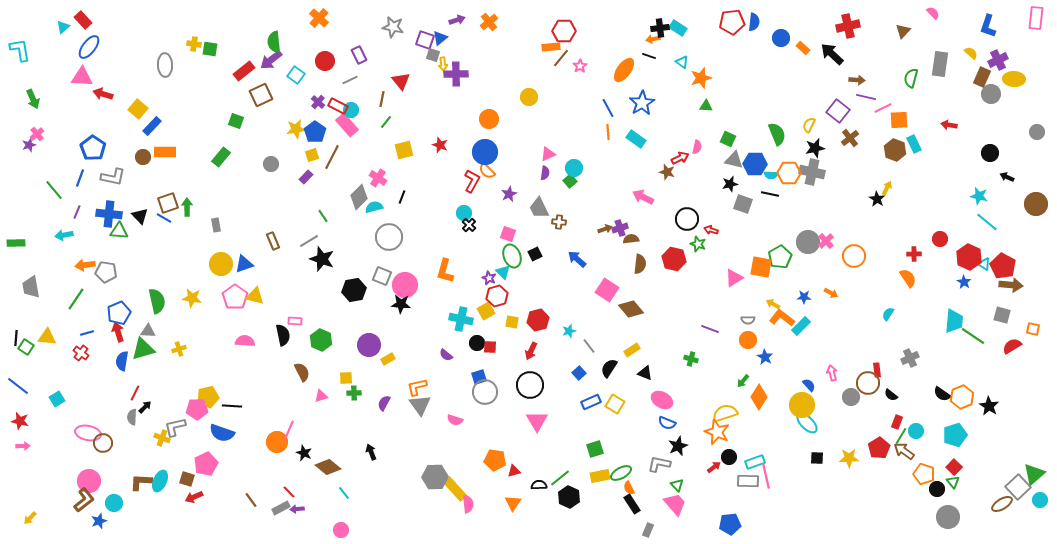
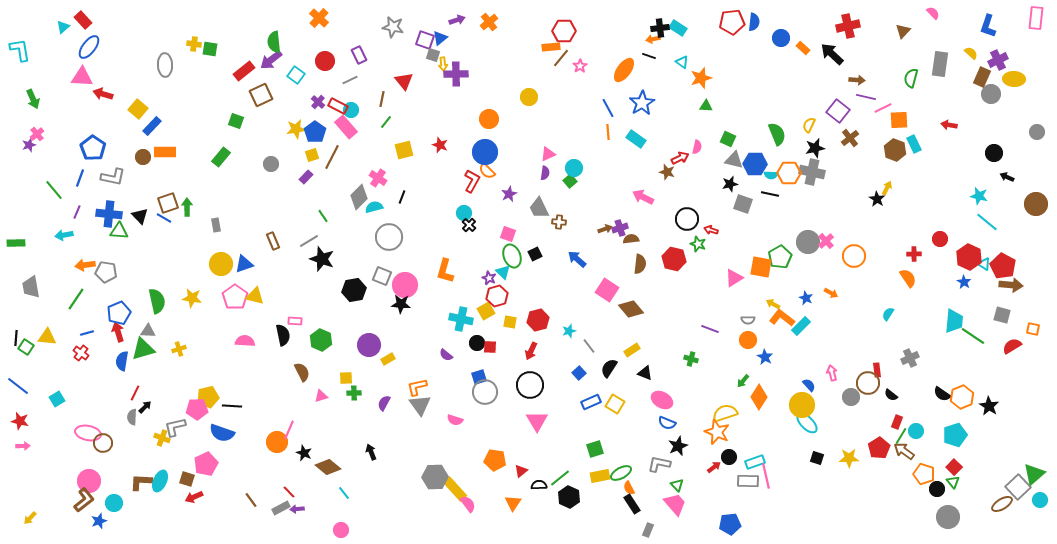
red triangle at (401, 81): moved 3 px right
pink rectangle at (347, 125): moved 1 px left, 2 px down
black circle at (990, 153): moved 4 px right
blue star at (804, 297): moved 2 px right, 1 px down; rotated 24 degrees clockwise
yellow square at (512, 322): moved 2 px left
black square at (817, 458): rotated 16 degrees clockwise
red triangle at (514, 471): moved 7 px right; rotated 24 degrees counterclockwise
pink semicircle at (468, 504): rotated 30 degrees counterclockwise
